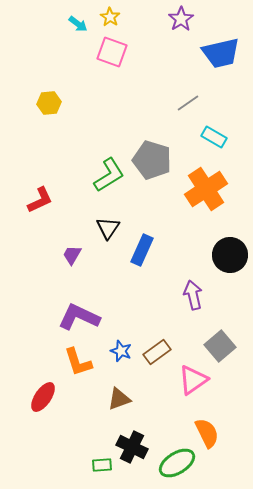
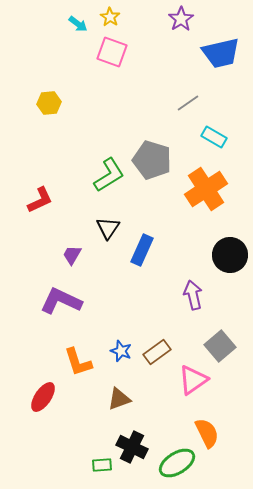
purple L-shape: moved 18 px left, 16 px up
